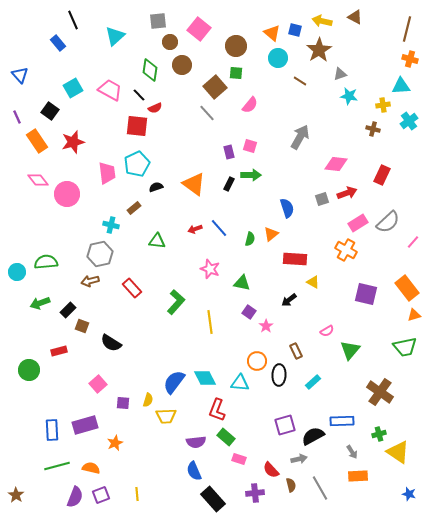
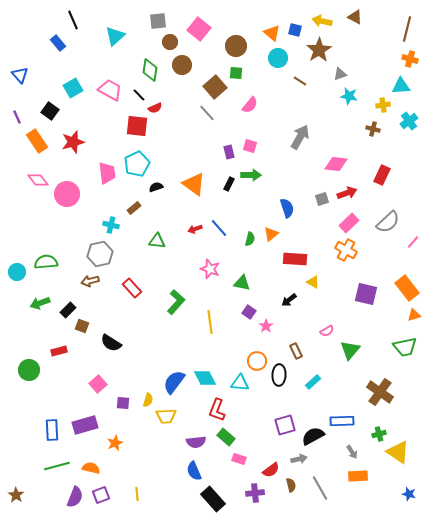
pink rectangle at (358, 223): moved 9 px left; rotated 12 degrees counterclockwise
red semicircle at (271, 470): rotated 84 degrees counterclockwise
